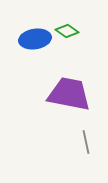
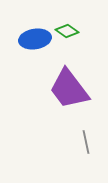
purple trapezoid: moved 5 px up; rotated 138 degrees counterclockwise
